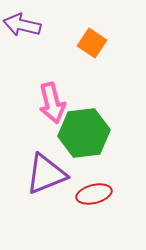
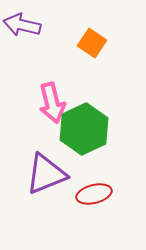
green hexagon: moved 4 px up; rotated 18 degrees counterclockwise
